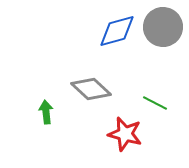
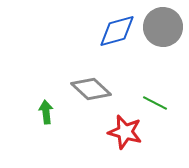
red star: moved 2 px up
